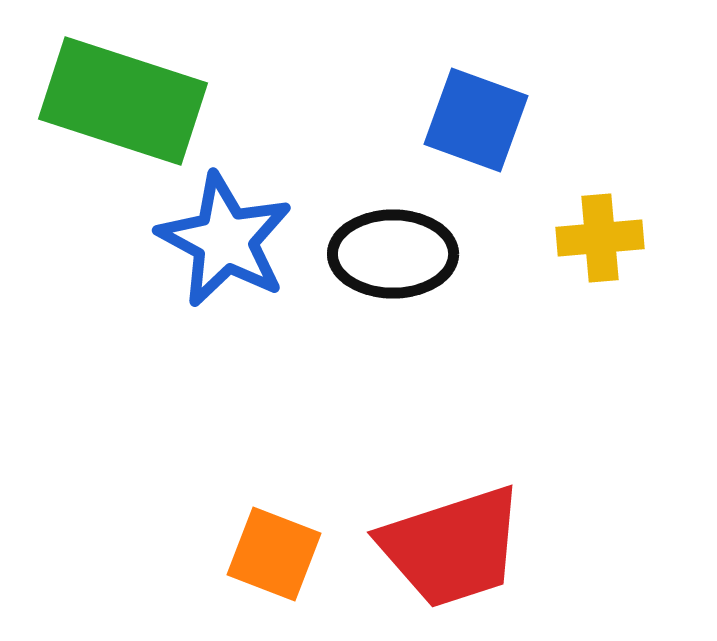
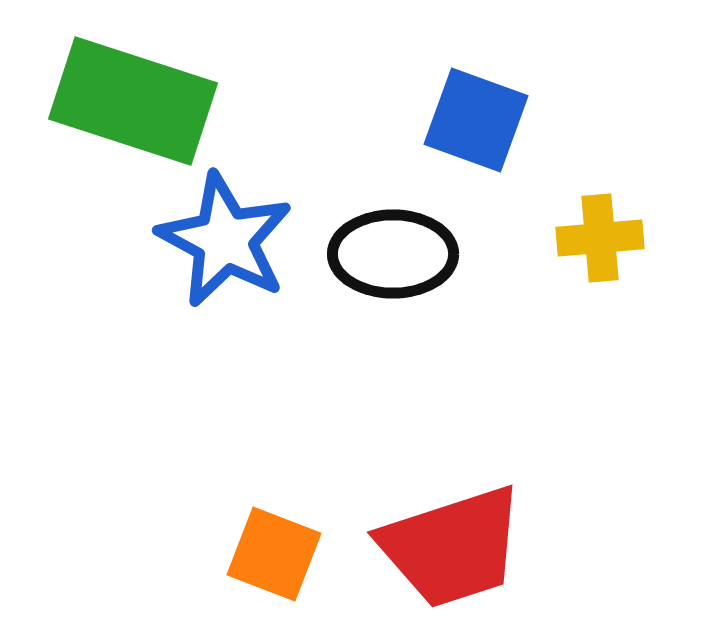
green rectangle: moved 10 px right
